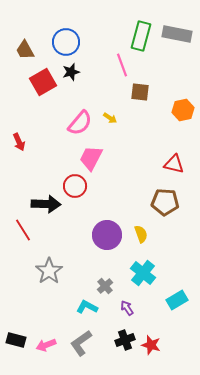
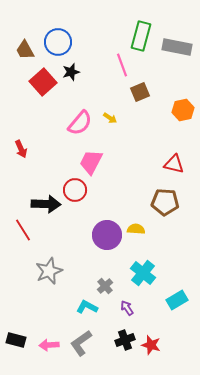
gray rectangle: moved 13 px down
blue circle: moved 8 px left
red square: rotated 12 degrees counterclockwise
brown square: rotated 30 degrees counterclockwise
red arrow: moved 2 px right, 7 px down
pink trapezoid: moved 4 px down
red circle: moved 4 px down
yellow semicircle: moved 5 px left, 5 px up; rotated 66 degrees counterclockwise
gray star: rotated 12 degrees clockwise
pink arrow: moved 3 px right; rotated 18 degrees clockwise
